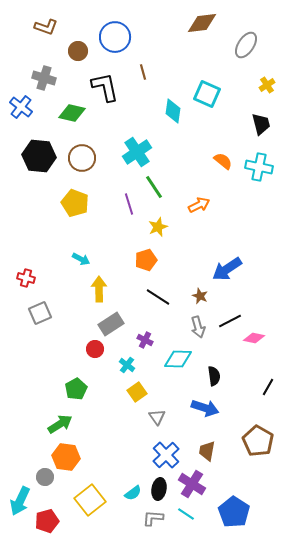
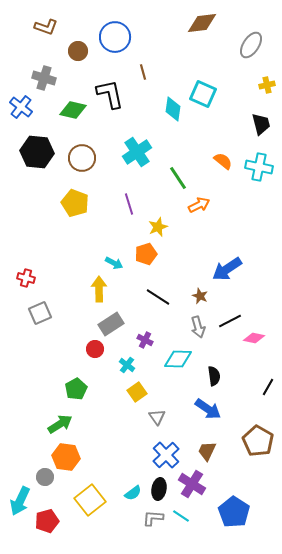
gray ellipse at (246, 45): moved 5 px right
yellow cross at (267, 85): rotated 21 degrees clockwise
black L-shape at (105, 87): moved 5 px right, 7 px down
cyan square at (207, 94): moved 4 px left
cyan diamond at (173, 111): moved 2 px up
green diamond at (72, 113): moved 1 px right, 3 px up
black hexagon at (39, 156): moved 2 px left, 4 px up
green line at (154, 187): moved 24 px right, 9 px up
cyan arrow at (81, 259): moved 33 px right, 4 px down
orange pentagon at (146, 260): moved 6 px up
blue arrow at (205, 408): moved 3 px right, 1 px down; rotated 16 degrees clockwise
brown trapezoid at (207, 451): rotated 15 degrees clockwise
cyan line at (186, 514): moved 5 px left, 2 px down
